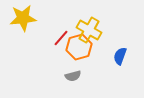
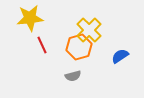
yellow star: moved 7 px right
yellow cross: rotated 15 degrees clockwise
red line: moved 19 px left, 7 px down; rotated 66 degrees counterclockwise
blue semicircle: rotated 36 degrees clockwise
